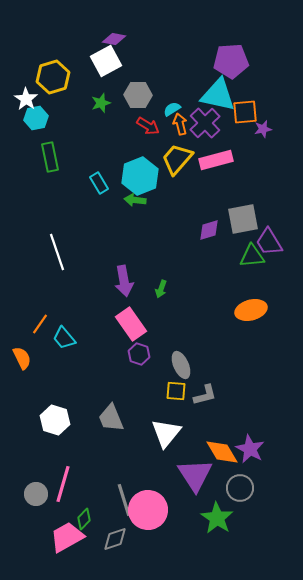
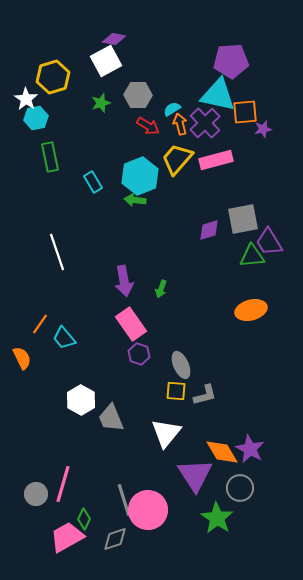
cyan rectangle at (99, 183): moved 6 px left, 1 px up
white hexagon at (55, 420): moved 26 px right, 20 px up; rotated 12 degrees clockwise
green diamond at (84, 519): rotated 20 degrees counterclockwise
